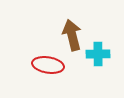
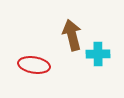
red ellipse: moved 14 px left
